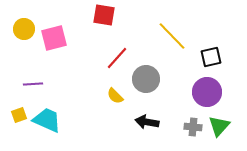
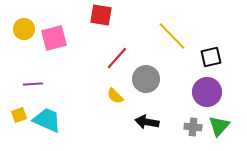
red square: moved 3 px left
